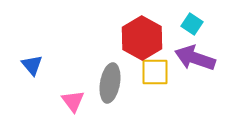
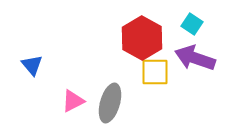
gray ellipse: moved 20 px down; rotated 6 degrees clockwise
pink triangle: rotated 40 degrees clockwise
